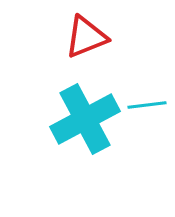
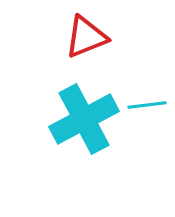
cyan cross: moved 1 px left
